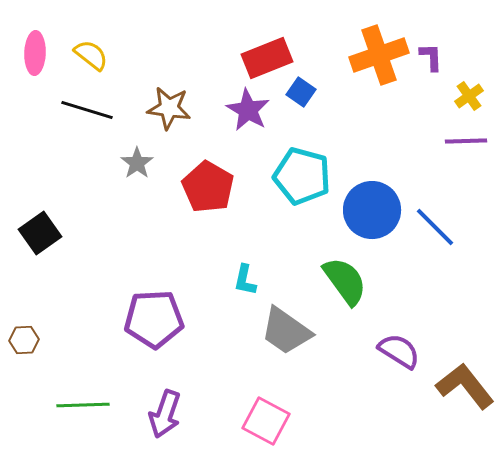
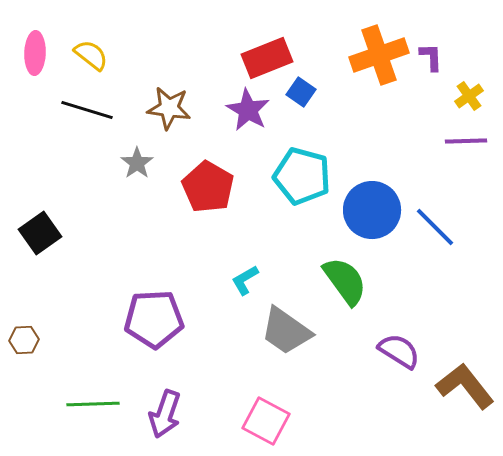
cyan L-shape: rotated 48 degrees clockwise
green line: moved 10 px right, 1 px up
